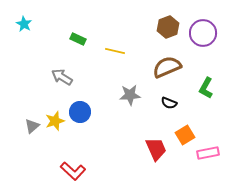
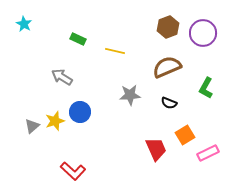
pink rectangle: rotated 15 degrees counterclockwise
